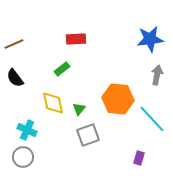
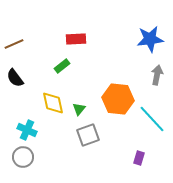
green rectangle: moved 3 px up
